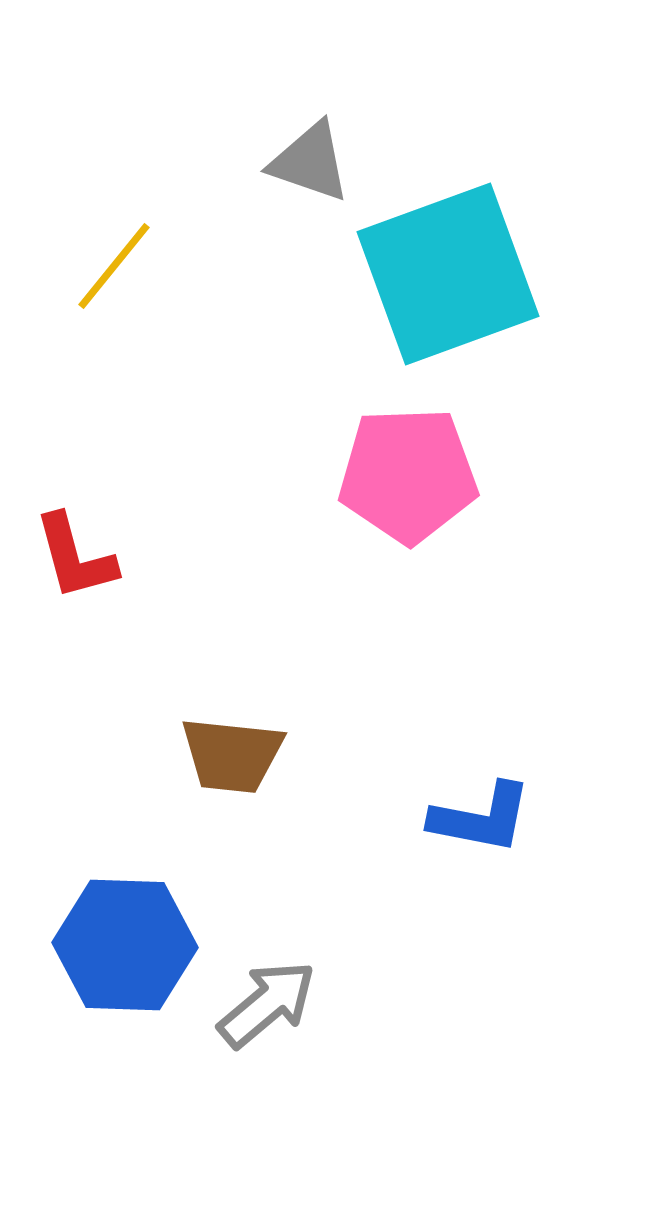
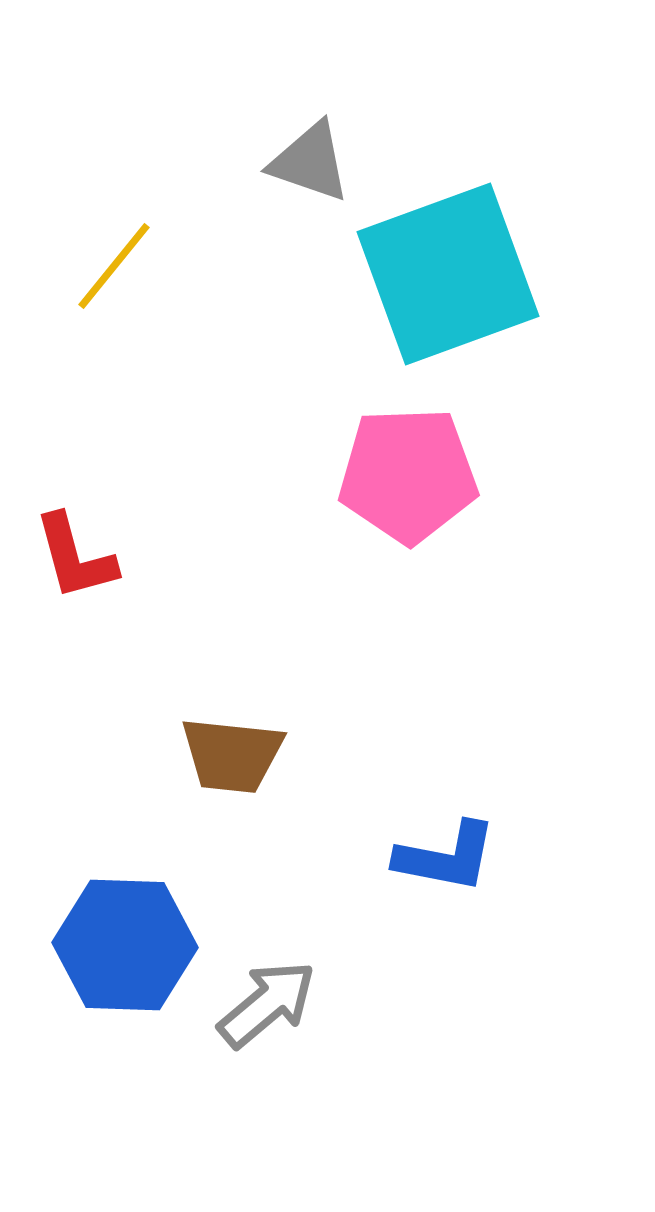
blue L-shape: moved 35 px left, 39 px down
